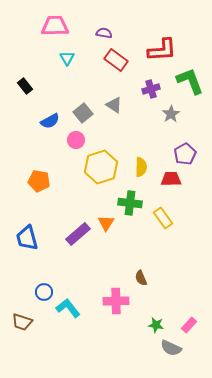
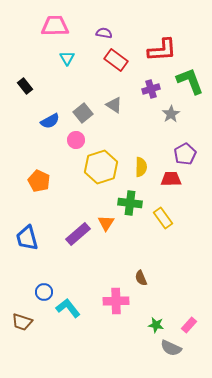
orange pentagon: rotated 15 degrees clockwise
